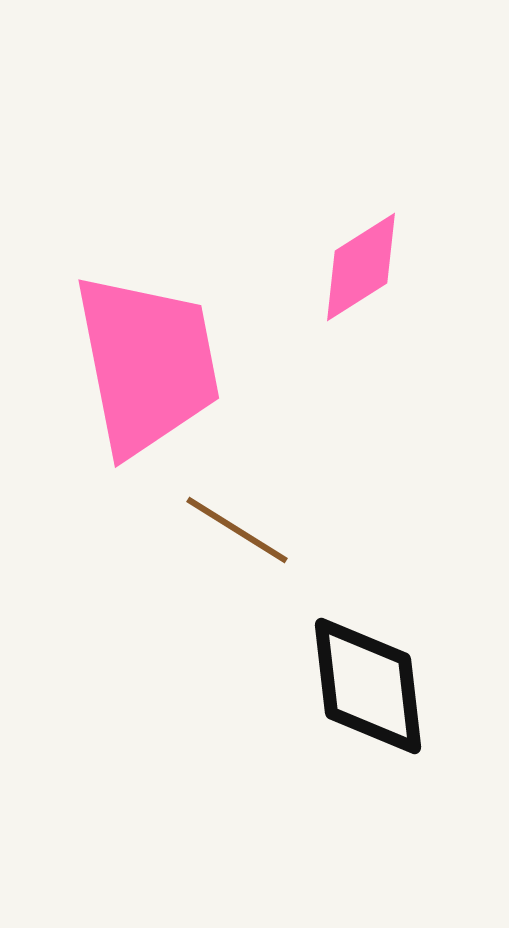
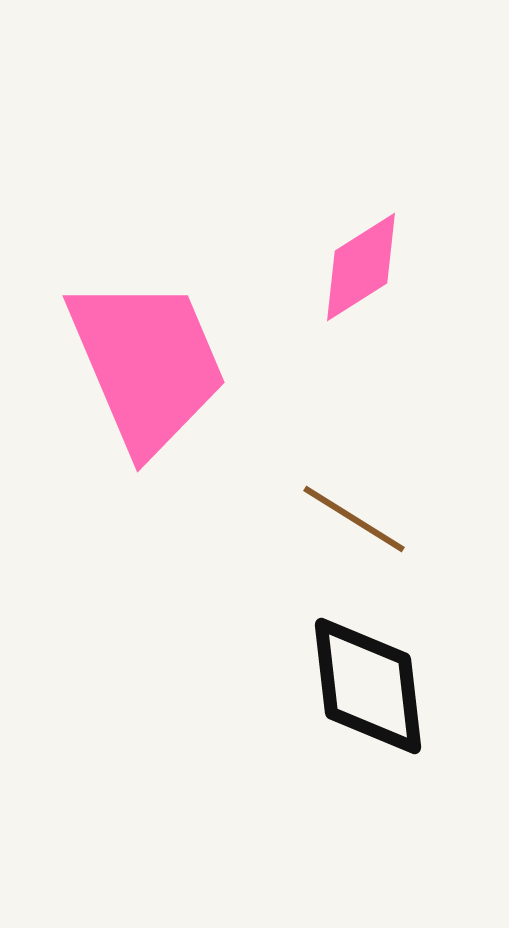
pink trapezoid: rotated 12 degrees counterclockwise
brown line: moved 117 px right, 11 px up
